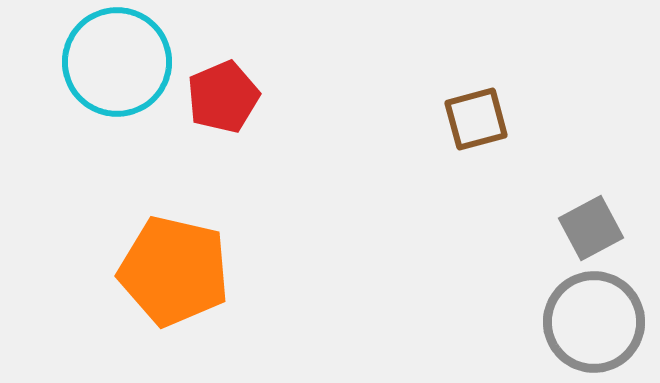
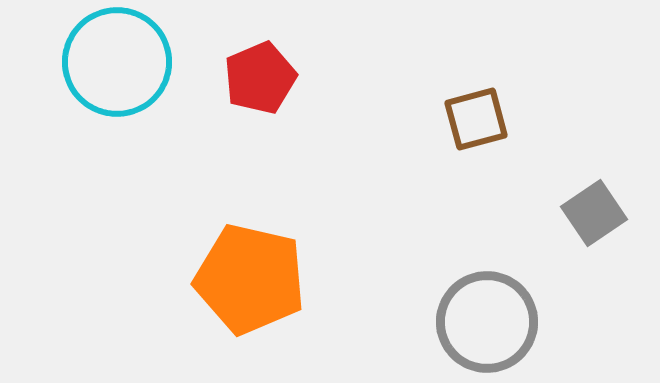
red pentagon: moved 37 px right, 19 px up
gray square: moved 3 px right, 15 px up; rotated 6 degrees counterclockwise
orange pentagon: moved 76 px right, 8 px down
gray circle: moved 107 px left
